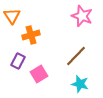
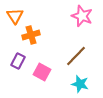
orange triangle: moved 3 px right
pink square: moved 3 px right, 2 px up; rotated 30 degrees counterclockwise
